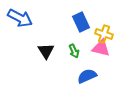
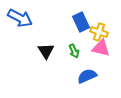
yellow cross: moved 5 px left, 2 px up
